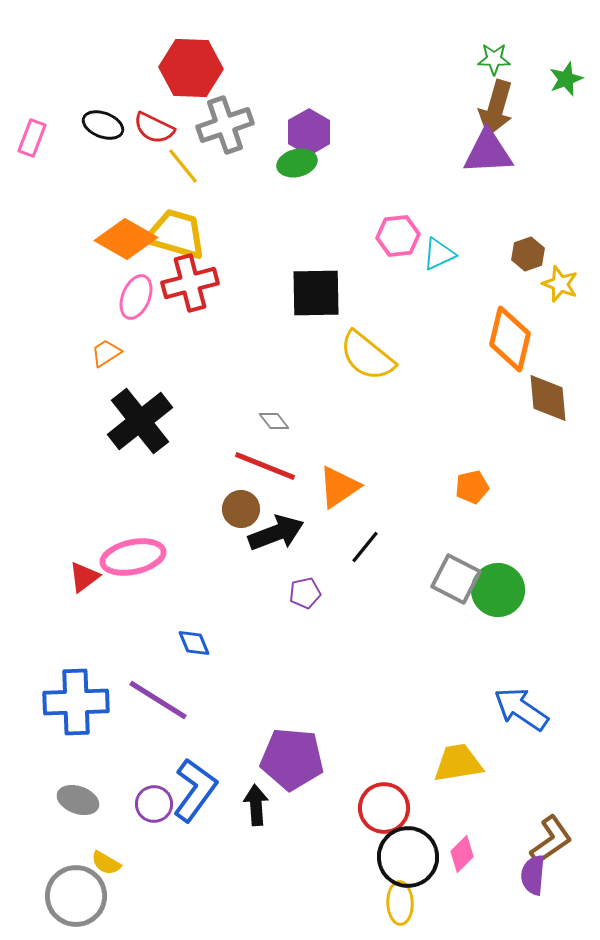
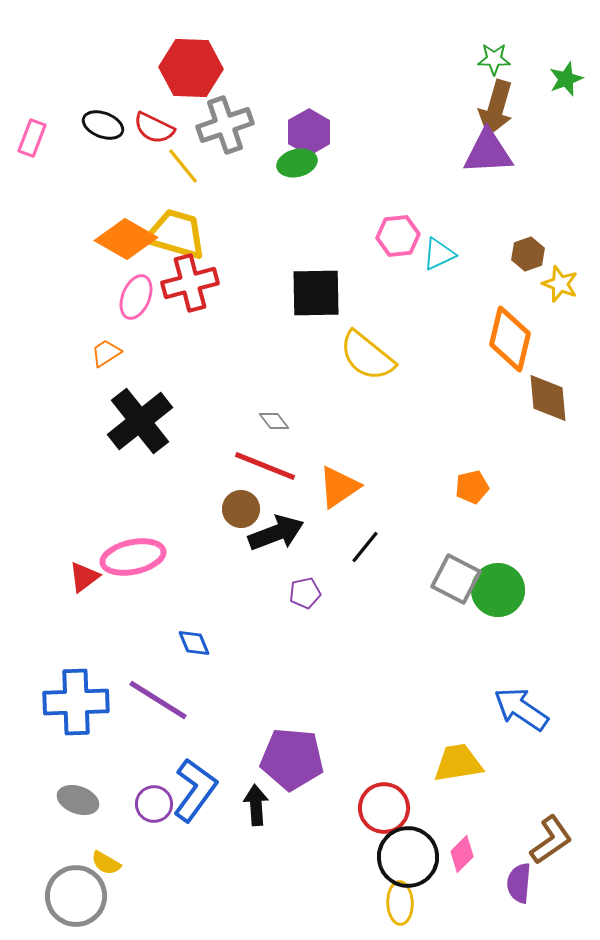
purple semicircle at (533, 875): moved 14 px left, 8 px down
